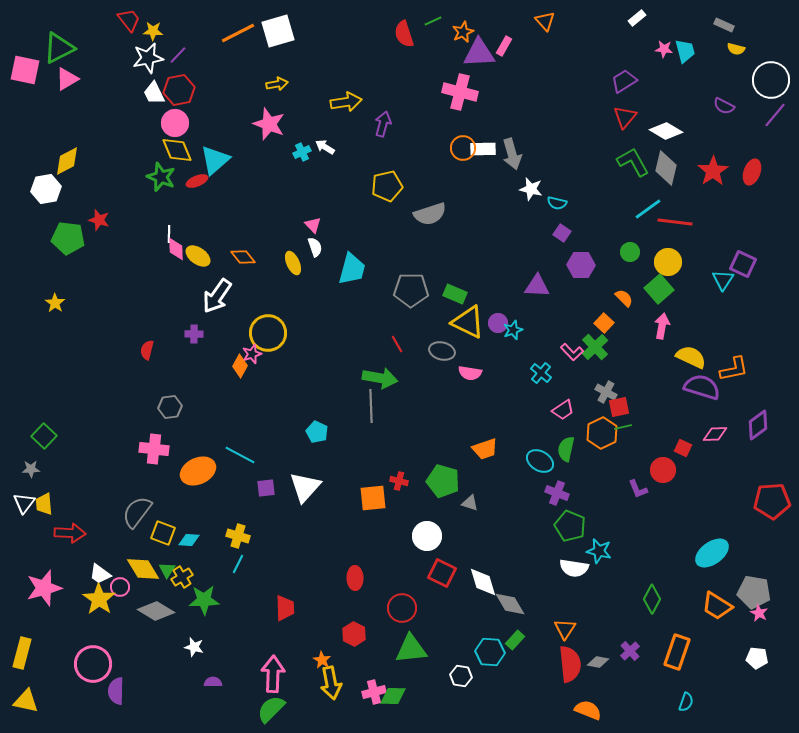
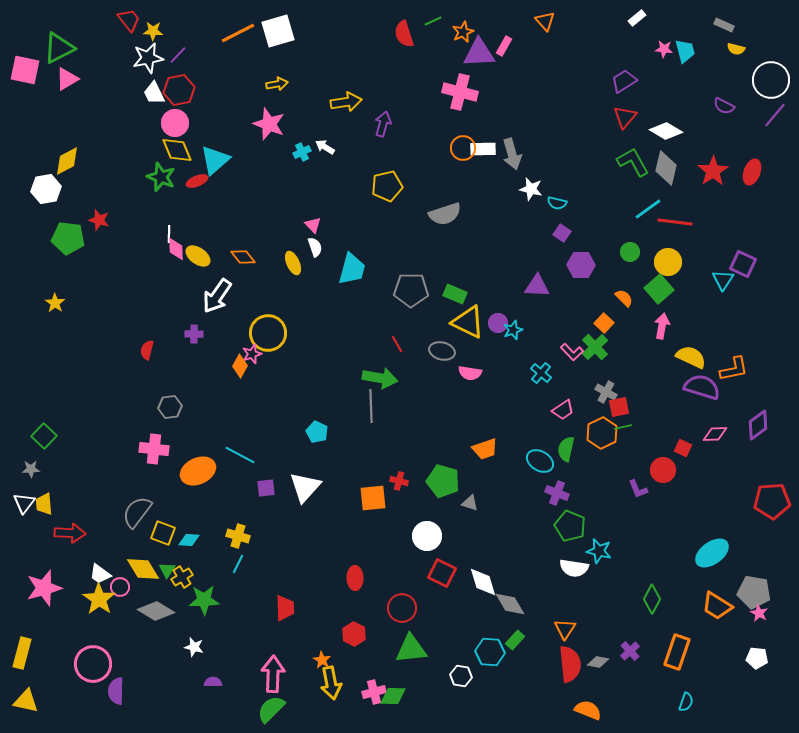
gray semicircle at (430, 214): moved 15 px right
